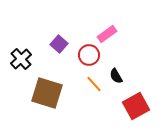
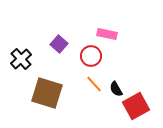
pink rectangle: rotated 48 degrees clockwise
red circle: moved 2 px right, 1 px down
black semicircle: moved 13 px down
